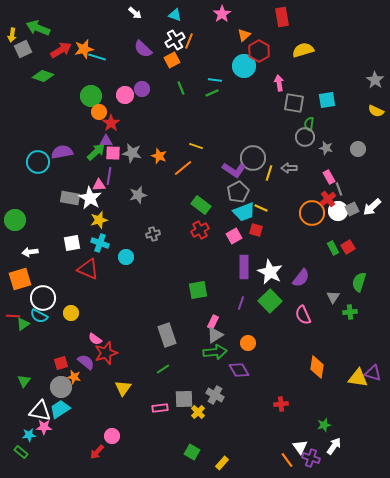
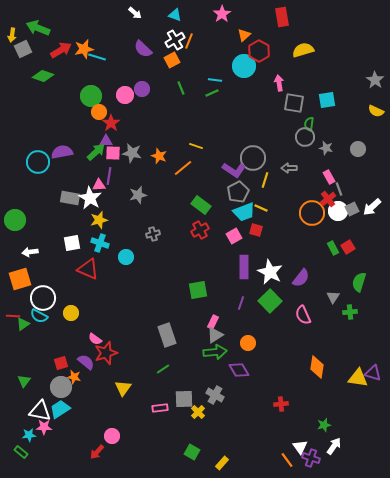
yellow line at (269, 173): moved 4 px left, 7 px down
